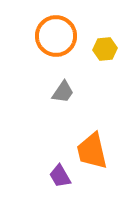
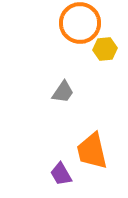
orange circle: moved 24 px right, 13 px up
purple trapezoid: moved 1 px right, 2 px up
